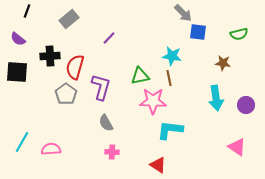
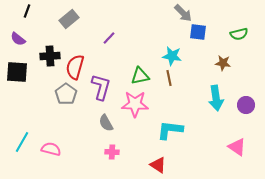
pink star: moved 18 px left, 3 px down
pink semicircle: rotated 18 degrees clockwise
